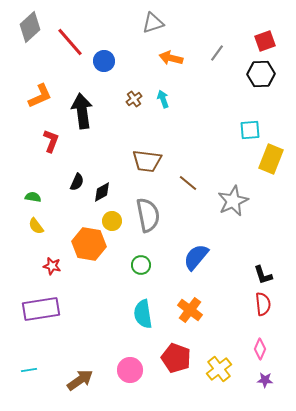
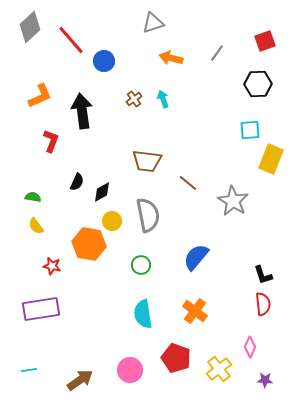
red line: moved 1 px right, 2 px up
black hexagon: moved 3 px left, 10 px down
gray star: rotated 16 degrees counterclockwise
orange cross: moved 5 px right, 1 px down
pink diamond: moved 10 px left, 2 px up
